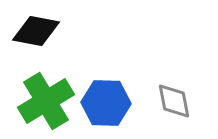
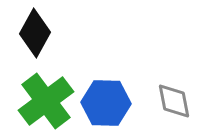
black diamond: moved 1 px left, 2 px down; rotated 72 degrees counterclockwise
green cross: rotated 6 degrees counterclockwise
